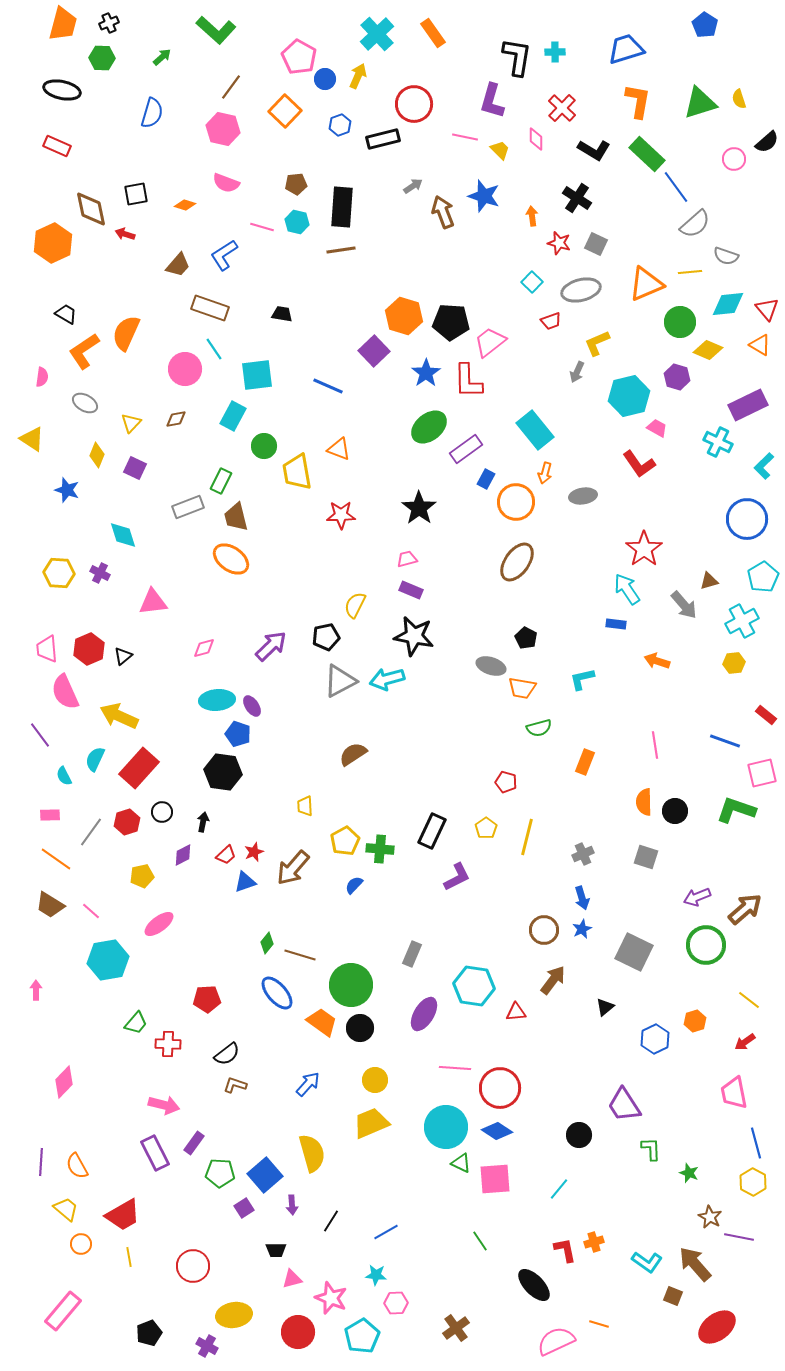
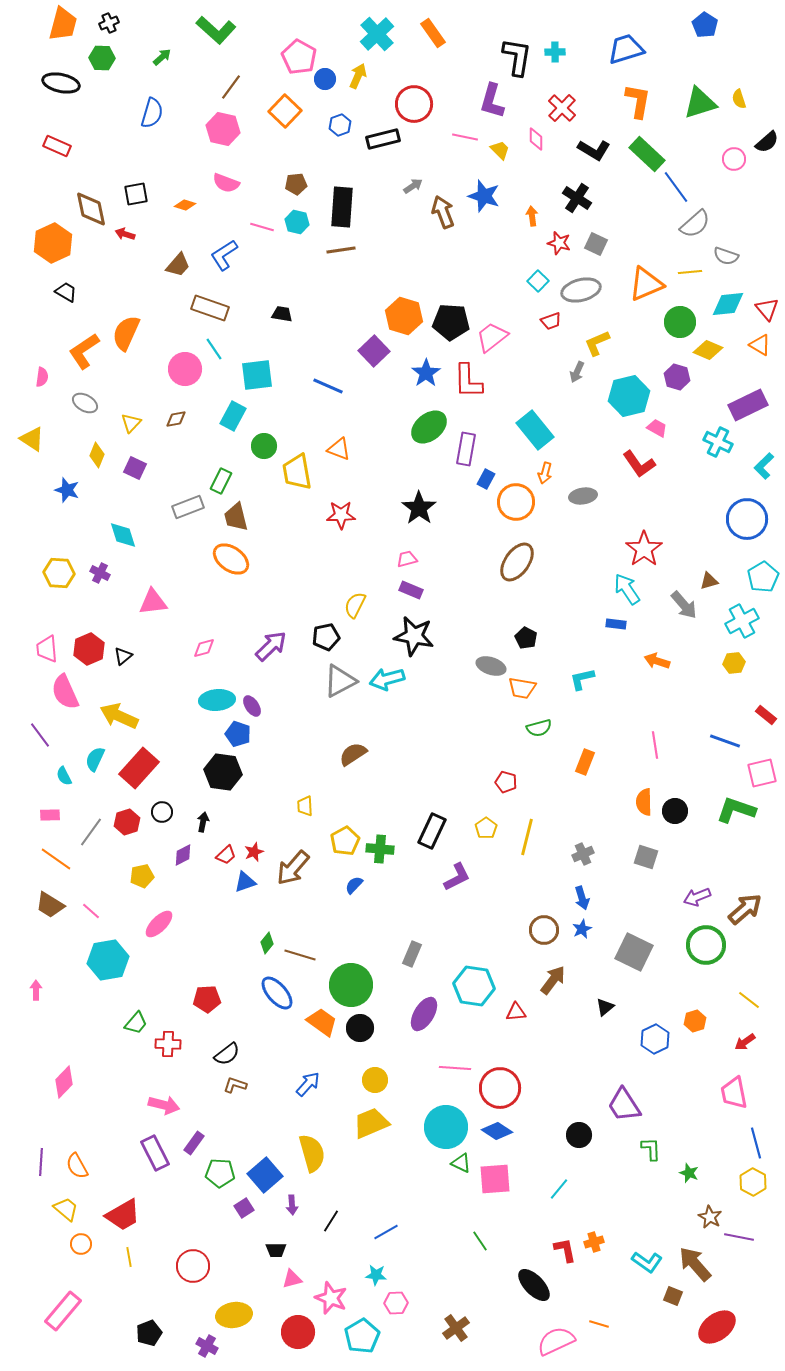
black ellipse at (62, 90): moved 1 px left, 7 px up
cyan square at (532, 282): moved 6 px right, 1 px up
black trapezoid at (66, 314): moved 22 px up
pink trapezoid at (490, 342): moved 2 px right, 5 px up
purple rectangle at (466, 449): rotated 44 degrees counterclockwise
pink ellipse at (159, 924): rotated 8 degrees counterclockwise
